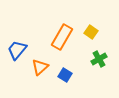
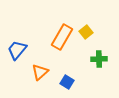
yellow square: moved 5 px left; rotated 16 degrees clockwise
green cross: rotated 28 degrees clockwise
orange triangle: moved 5 px down
blue square: moved 2 px right, 7 px down
